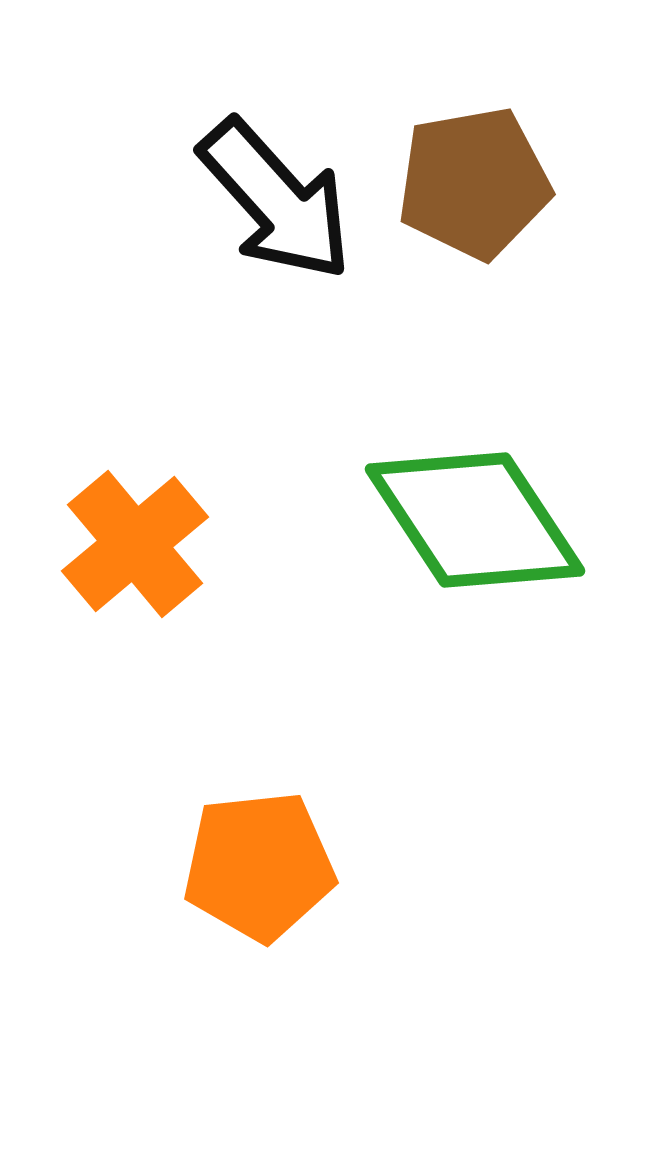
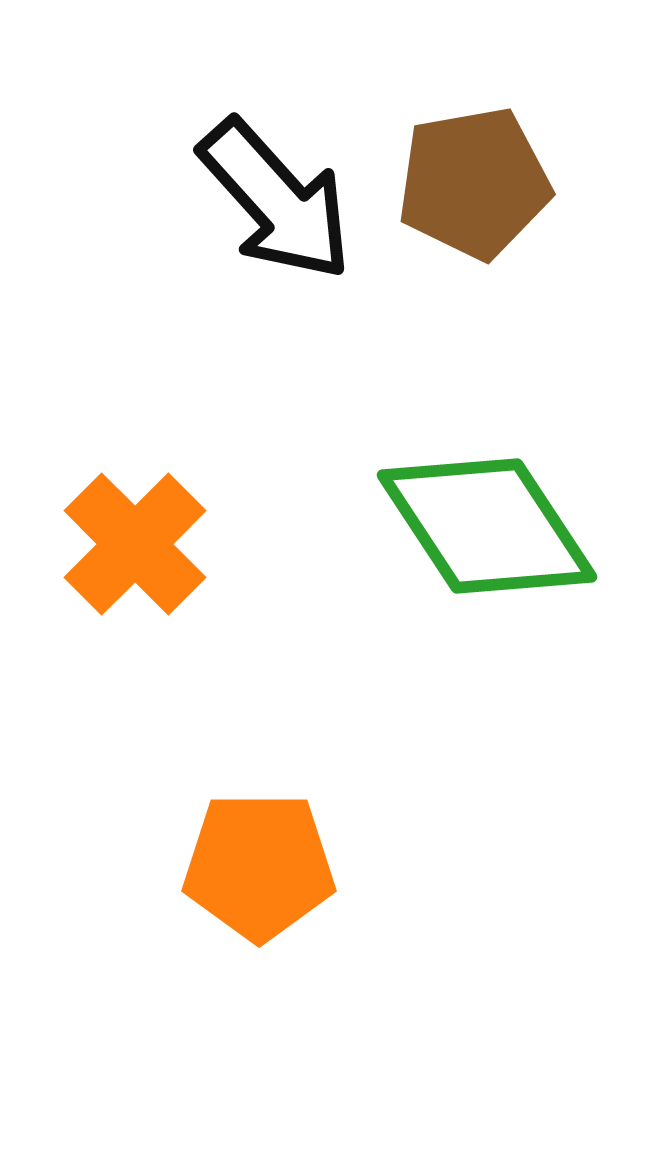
green diamond: moved 12 px right, 6 px down
orange cross: rotated 5 degrees counterclockwise
orange pentagon: rotated 6 degrees clockwise
